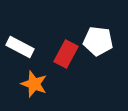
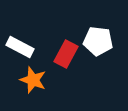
orange star: moved 1 px left, 4 px up
